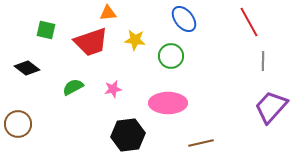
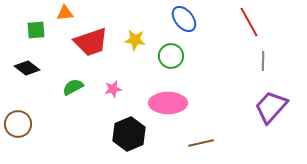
orange triangle: moved 43 px left
green square: moved 10 px left; rotated 18 degrees counterclockwise
black hexagon: moved 1 px right, 1 px up; rotated 16 degrees counterclockwise
